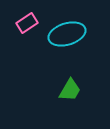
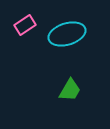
pink rectangle: moved 2 px left, 2 px down
